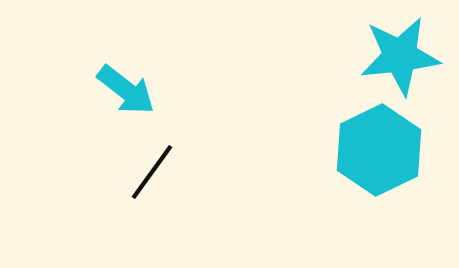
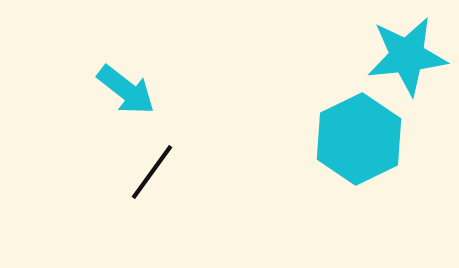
cyan star: moved 7 px right
cyan hexagon: moved 20 px left, 11 px up
